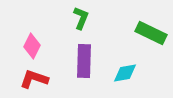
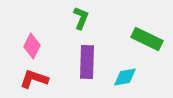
green rectangle: moved 4 px left, 6 px down
purple rectangle: moved 3 px right, 1 px down
cyan diamond: moved 4 px down
